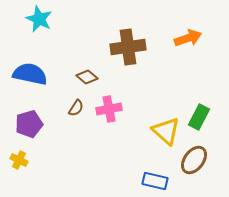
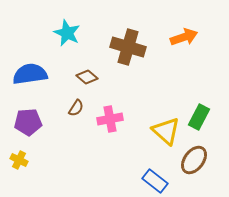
cyan star: moved 28 px right, 14 px down
orange arrow: moved 4 px left, 1 px up
brown cross: rotated 24 degrees clockwise
blue semicircle: rotated 20 degrees counterclockwise
pink cross: moved 1 px right, 10 px down
purple pentagon: moved 1 px left, 2 px up; rotated 12 degrees clockwise
blue rectangle: rotated 25 degrees clockwise
